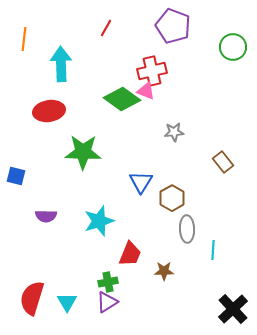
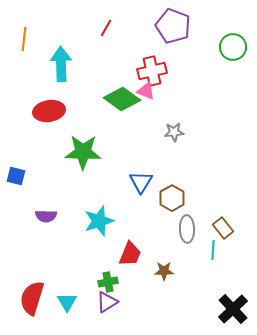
brown rectangle: moved 66 px down
